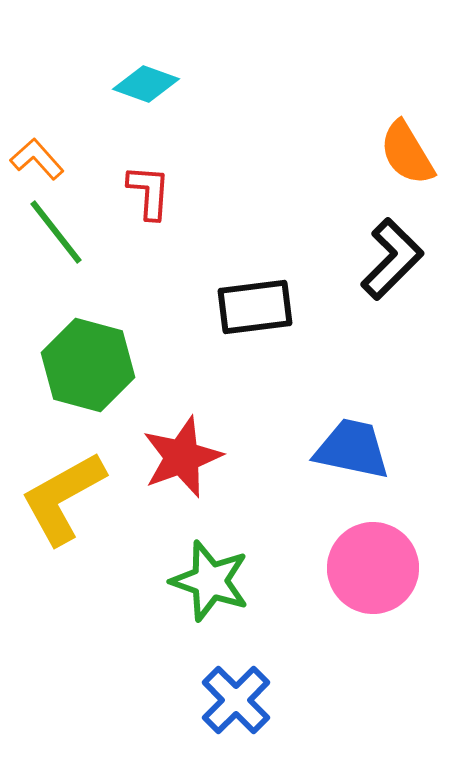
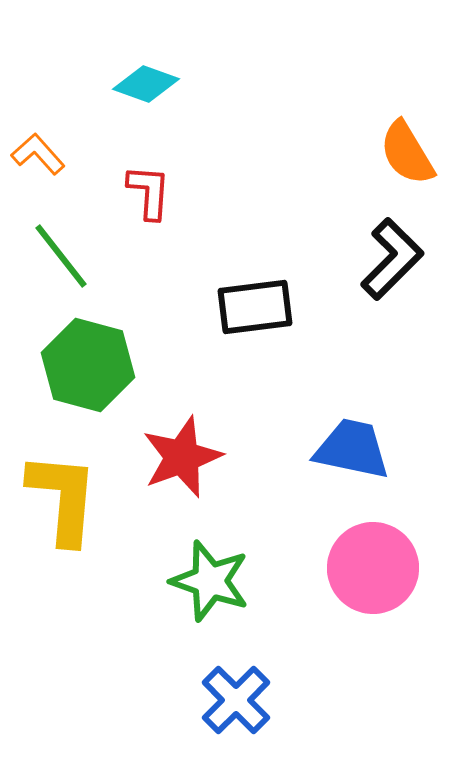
orange L-shape: moved 1 px right, 5 px up
green line: moved 5 px right, 24 px down
yellow L-shape: rotated 124 degrees clockwise
